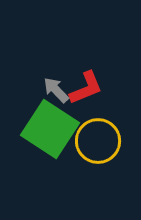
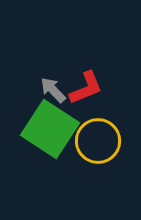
gray arrow: moved 3 px left
